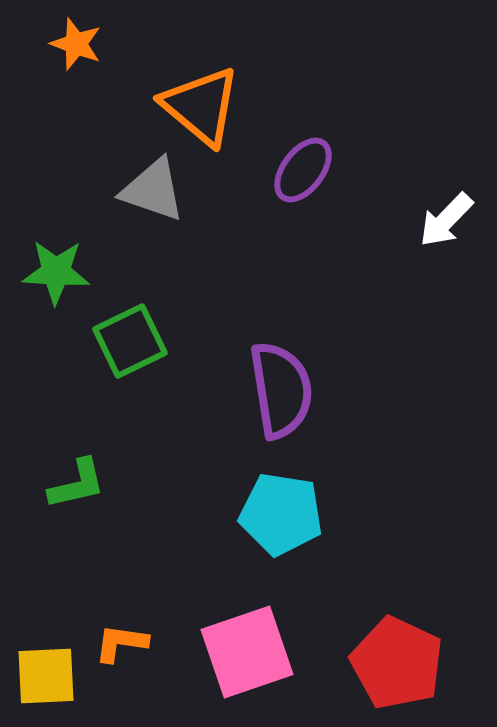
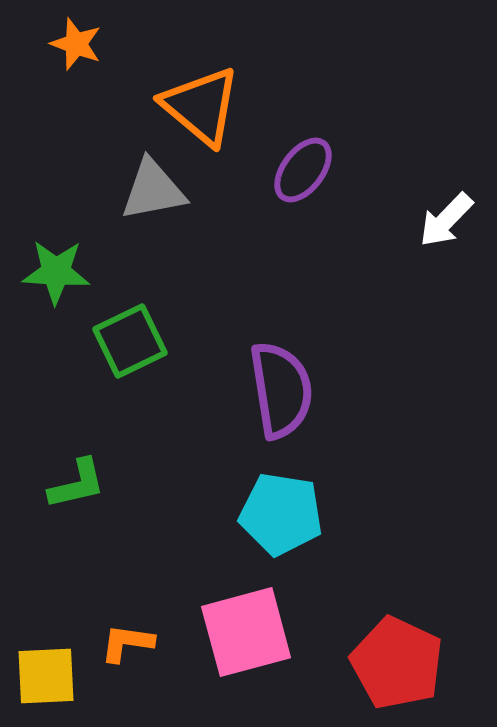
gray triangle: rotated 30 degrees counterclockwise
orange L-shape: moved 6 px right
pink square: moved 1 px left, 20 px up; rotated 4 degrees clockwise
